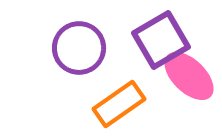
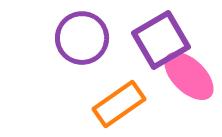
purple circle: moved 3 px right, 10 px up
